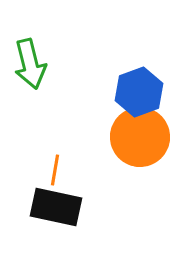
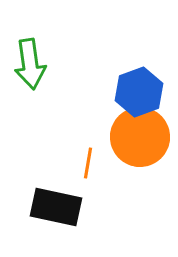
green arrow: rotated 6 degrees clockwise
orange line: moved 33 px right, 7 px up
